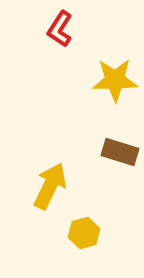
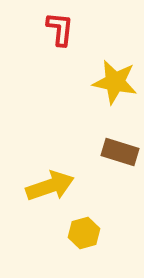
red L-shape: rotated 153 degrees clockwise
yellow star: moved 2 px down; rotated 12 degrees clockwise
yellow arrow: rotated 45 degrees clockwise
